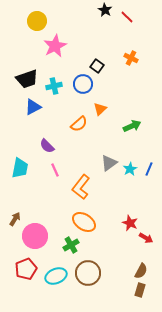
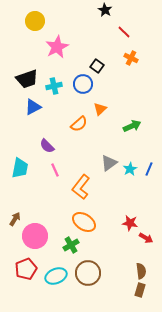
red line: moved 3 px left, 15 px down
yellow circle: moved 2 px left
pink star: moved 2 px right, 1 px down
red star: rotated 14 degrees counterclockwise
brown semicircle: rotated 35 degrees counterclockwise
